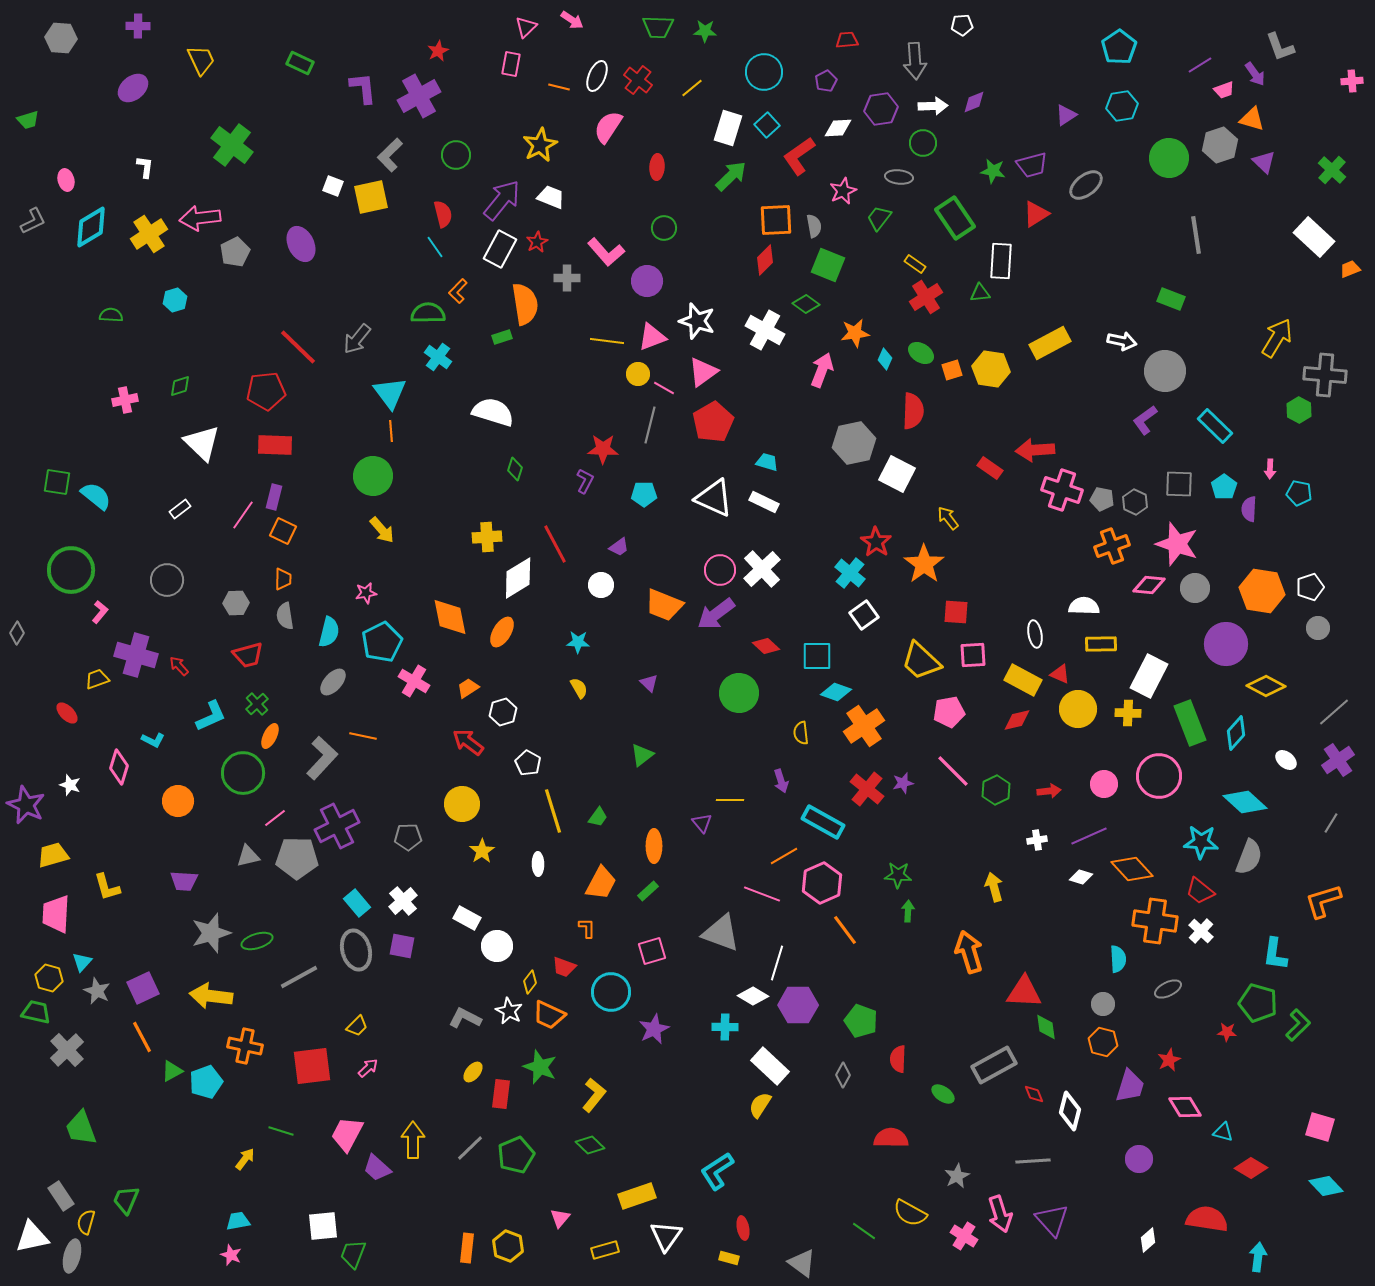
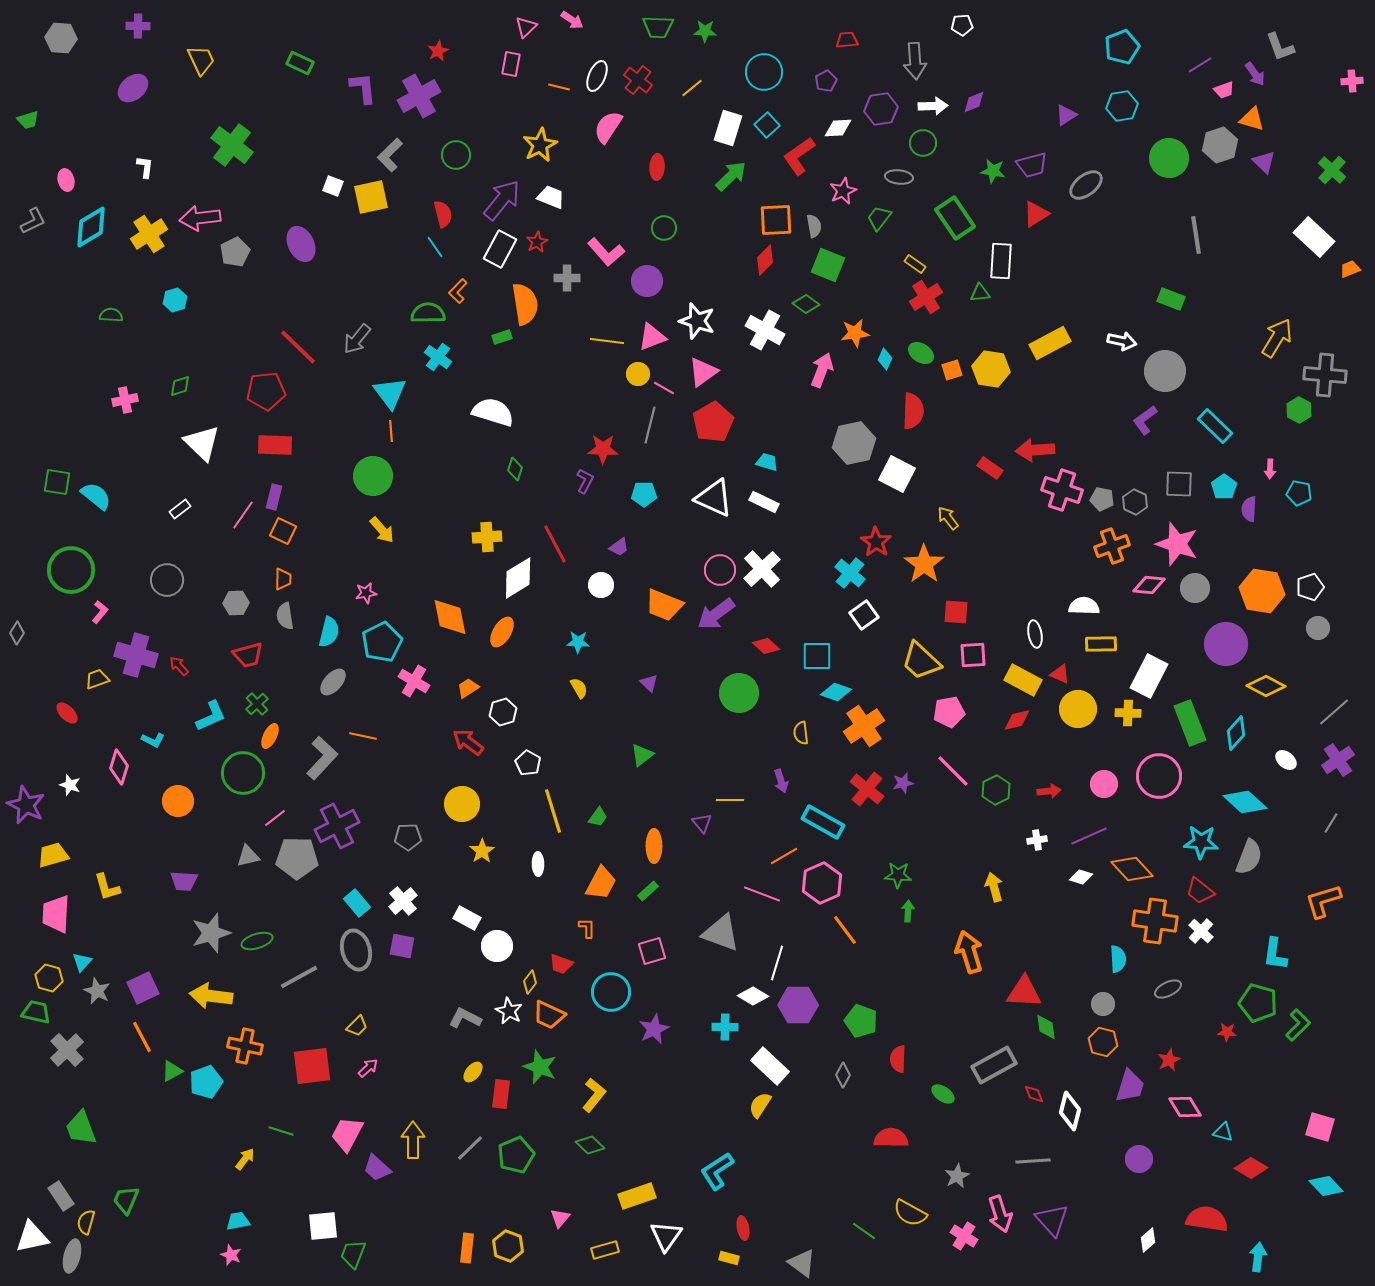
cyan pentagon at (1119, 47): moved 3 px right; rotated 12 degrees clockwise
red trapezoid at (564, 967): moved 3 px left, 3 px up
